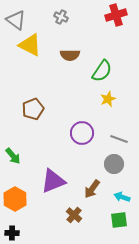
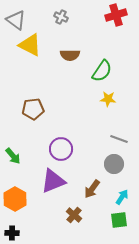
yellow star: rotated 28 degrees clockwise
brown pentagon: rotated 15 degrees clockwise
purple circle: moved 21 px left, 16 px down
cyan arrow: rotated 105 degrees clockwise
